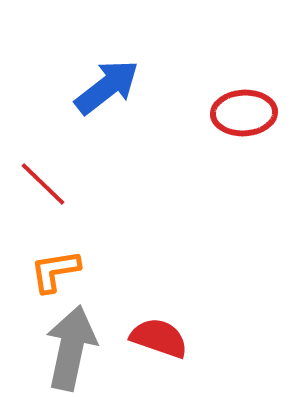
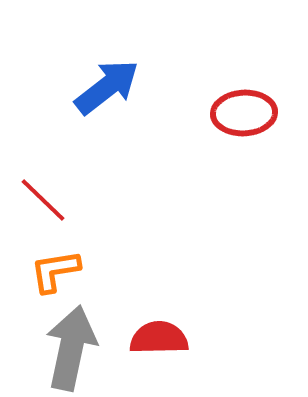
red line: moved 16 px down
red semicircle: rotated 20 degrees counterclockwise
